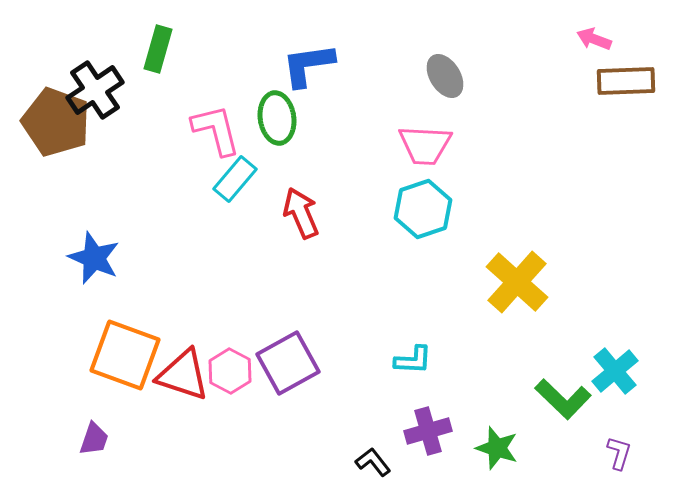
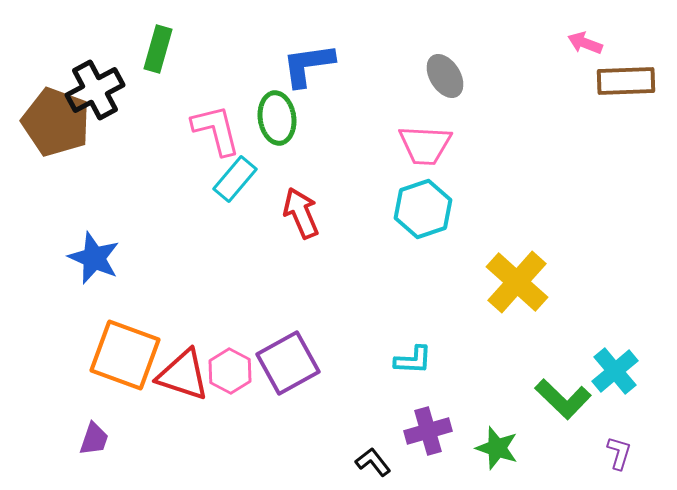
pink arrow: moved 9 px left, 4 px down
black cross: rotated 6 degrees clockwise
